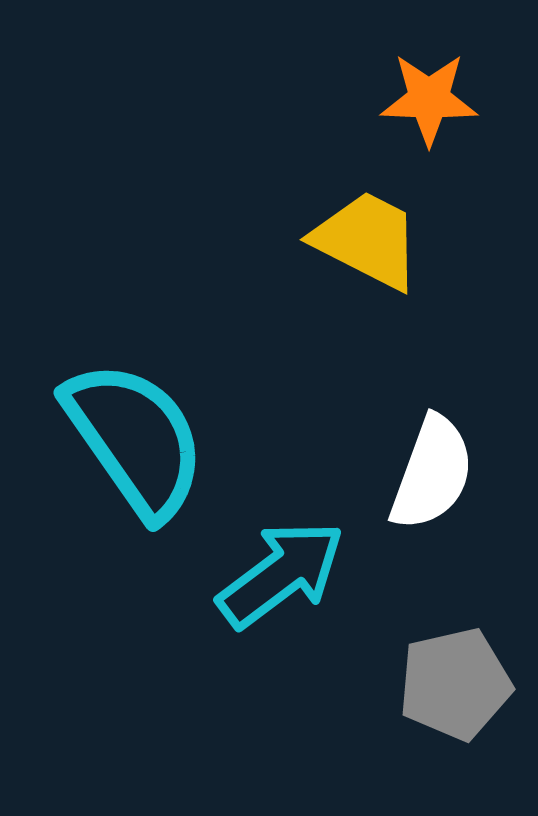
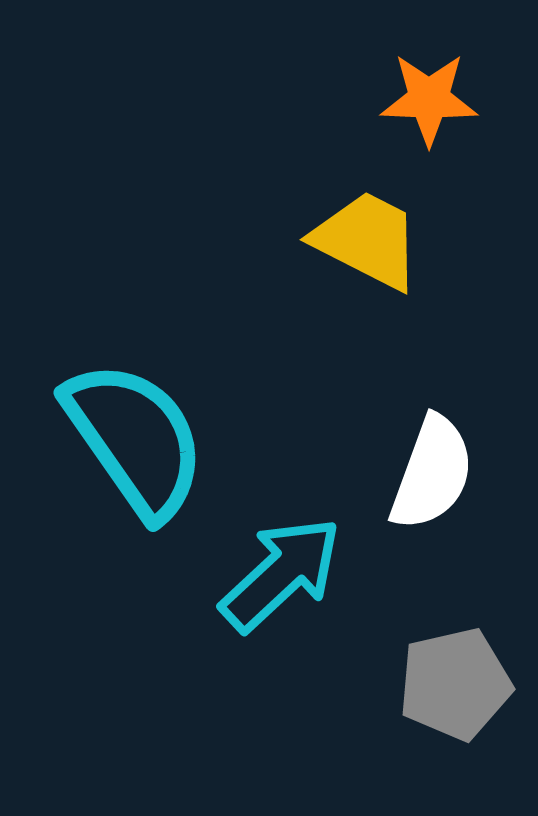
cyan arrow: rotated 6 degrees counterclockwise
